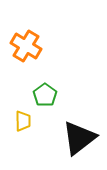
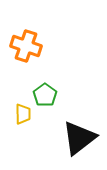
orange cross: rotated 12 degrees counterclockwise
yellow trapezoid: moved 7 px up
